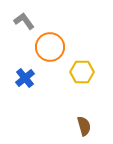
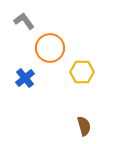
orange circle: moved 1 px down
